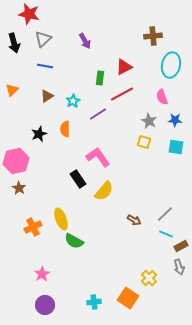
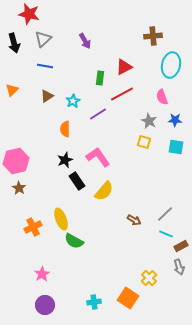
black star: moved 26 px right, 26 px down
black rectangle: moved 1 px left, 2 px down
